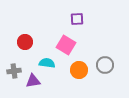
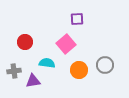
pink square: moved 1 px up; rotated 18 degrees clockwise
